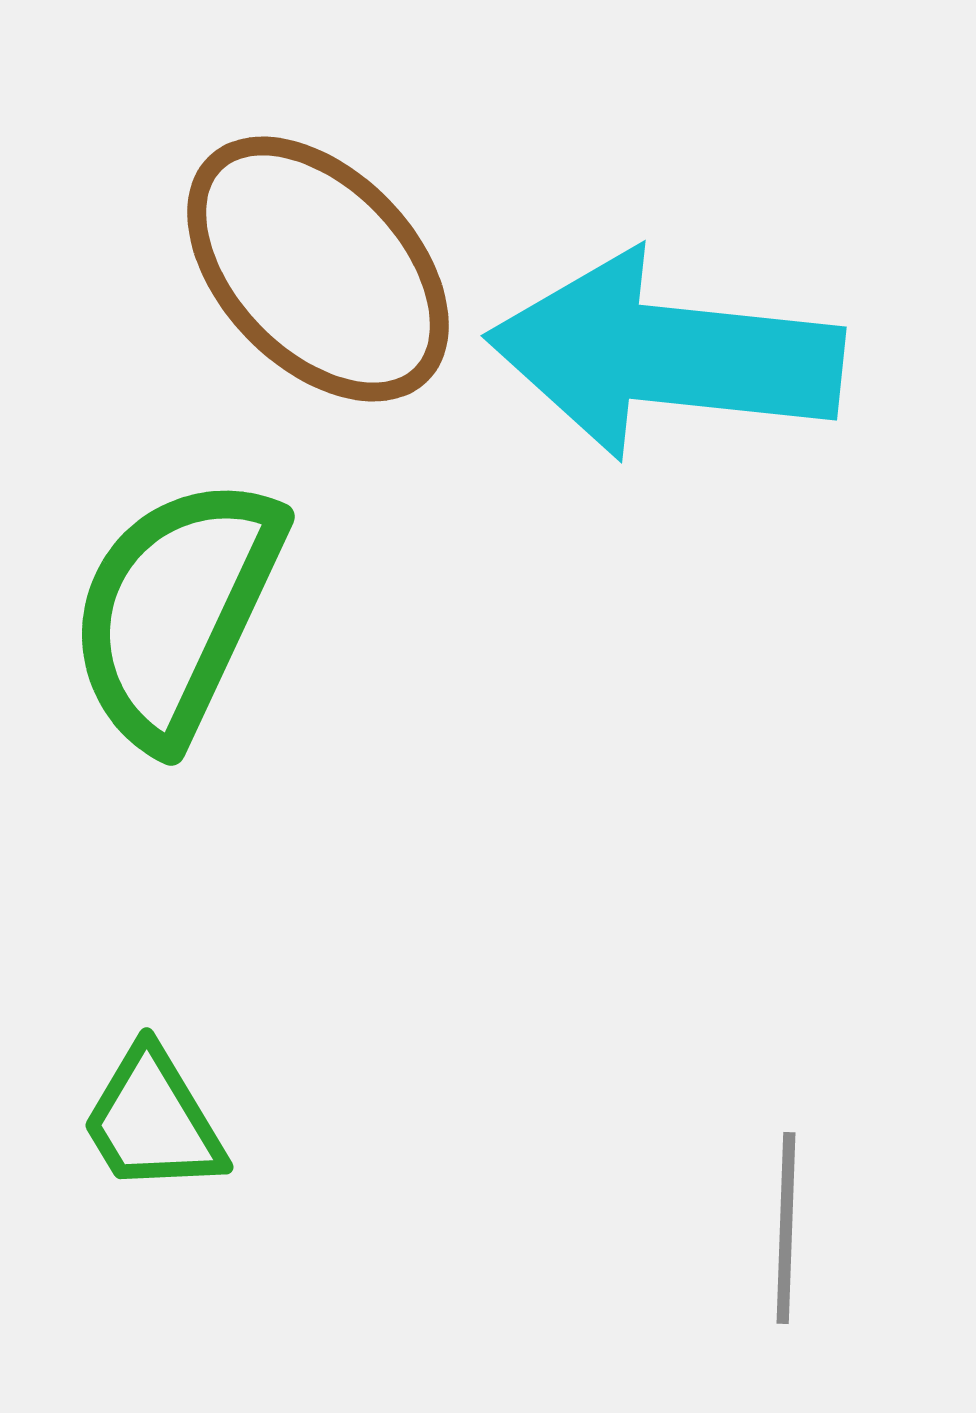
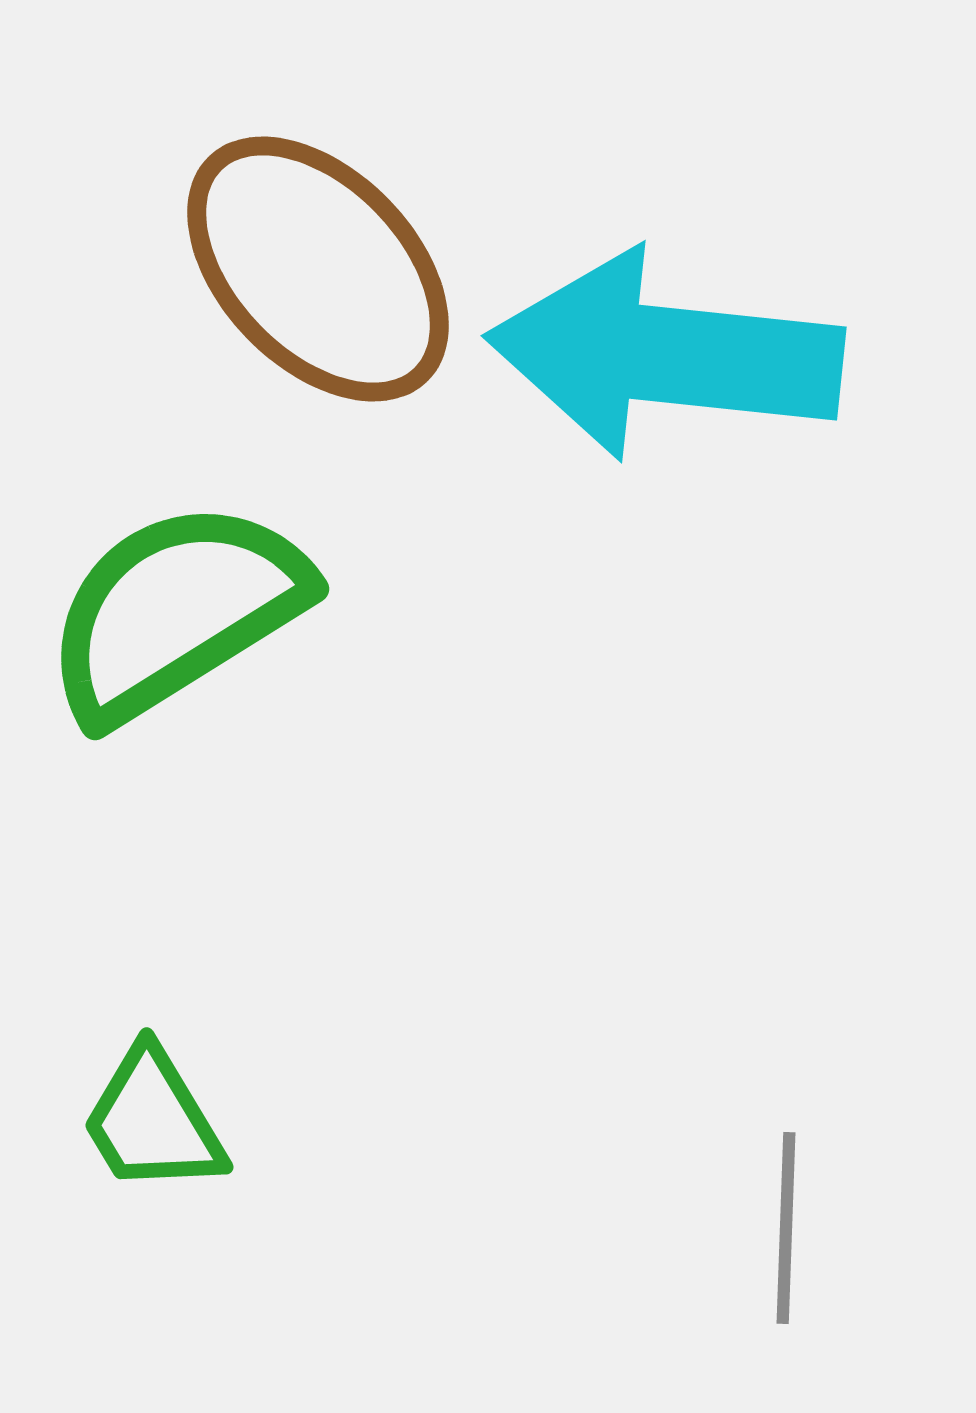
green semicircle: rotated 33 degrees clockwise
